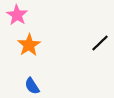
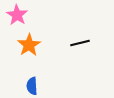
black line: moved 20 px left; rotated 30 degrees clockwise
blue semicircle: rotated 30 degrees clockwise
